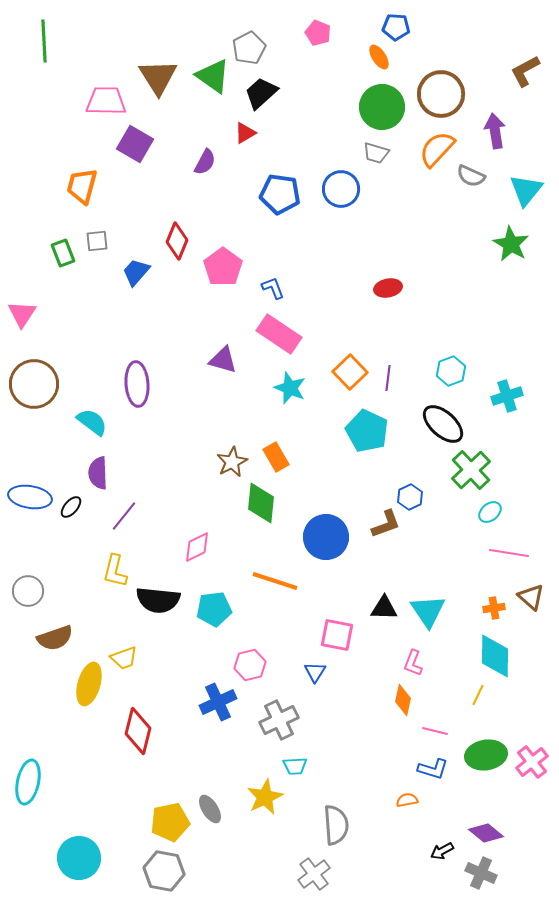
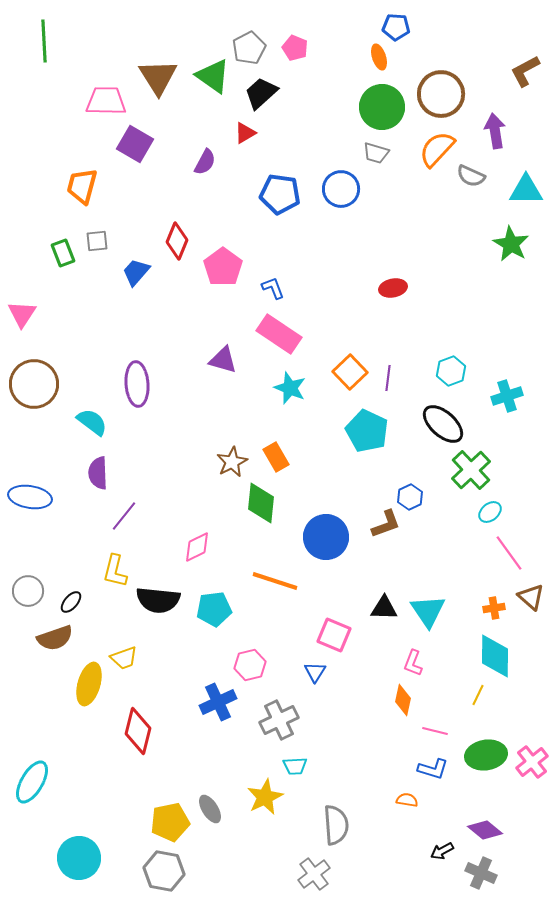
pink pentagon at (318, 33): moved 23 px left, 15 px down
orange ellipse at (379, 57): rotated 15 degrees clockwise
cyan triangle at (526, 190): rotated 51 degrees clockwise
red ellipse at (388, 288): moved 5 px right
black ellipse at (71, 507): moved 95 px down
pink line at (509, 553): rotated 45 degrees clockwise
pink square at (337, 635): moved 3 px left; rotated 12 degrees clockwise
cyan ellipse at (28, 782): moved 4 px right; rotated 18 degrees clockwise
orange semicircle at (407, 800): rotated 20 degrees clockwise
purple diamond at (486, 833): moved 1 px left, 3 px up
